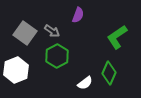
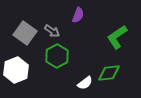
green diamond: rotated 60 degrees clockwise
